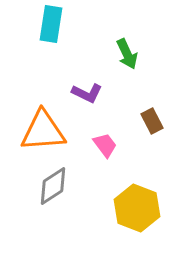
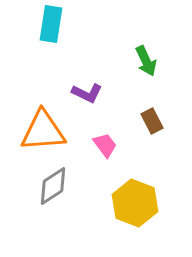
green arrow: moved 19 px right, 7 px down
yellow hexagon: moved 2 px left, 5 px up
